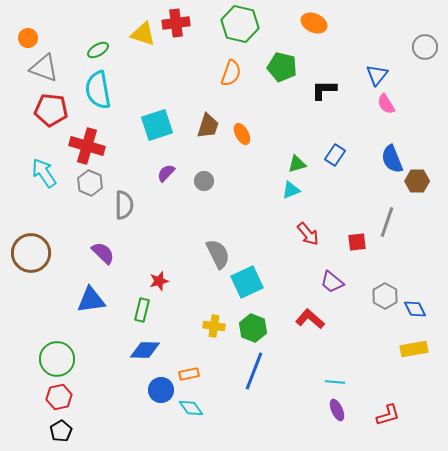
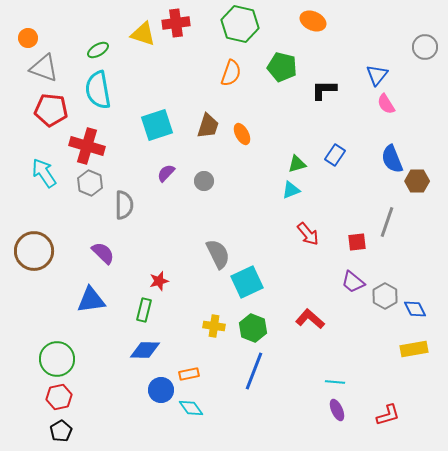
orange ellipse at (314, 23): moved 1 px left, 2 px up
brown circle at (31, 253): moved 3 px right, 2 px up
purple trapezoid at (332, 282): moved 21 px right
green rectangle at (142, 310): moved 2 px right
